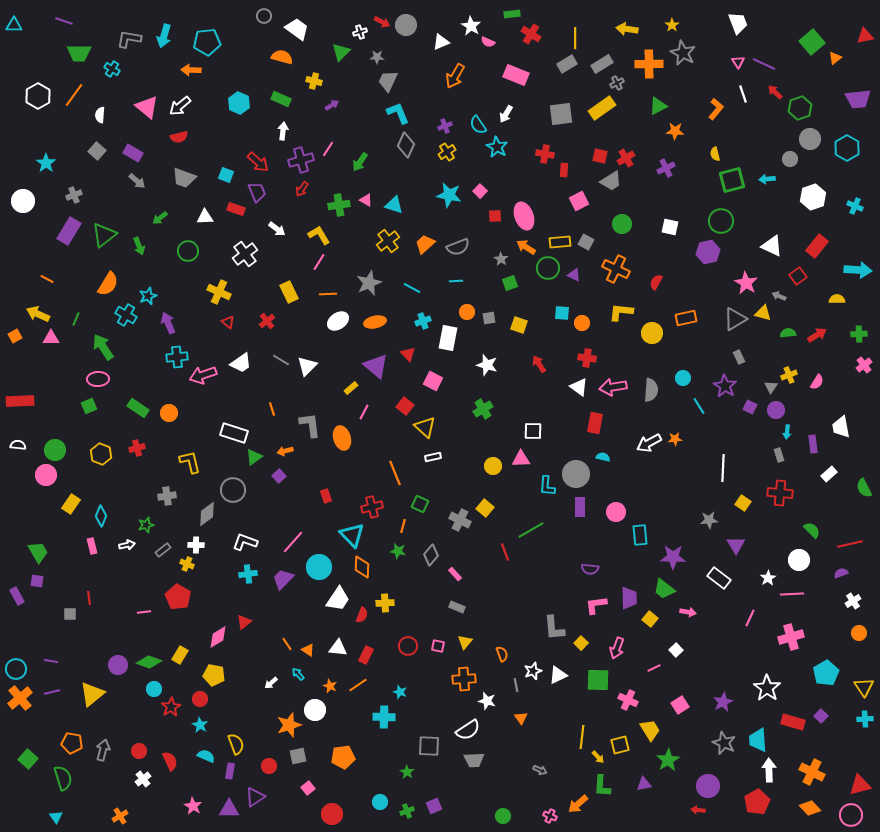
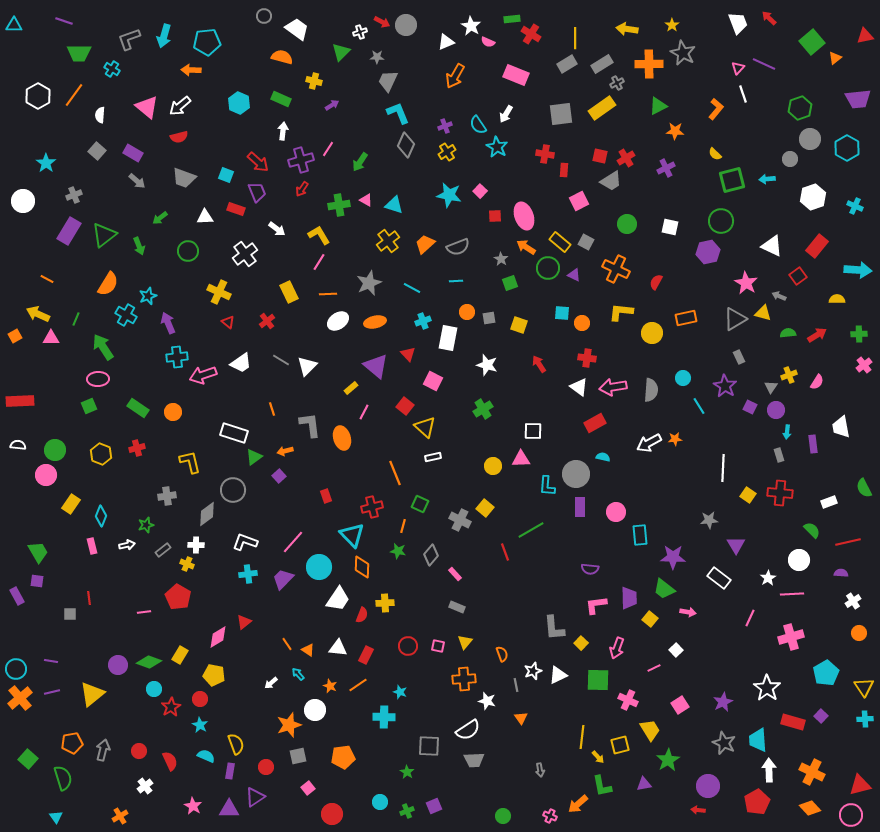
green rectangle at (512, 14): moved 5 px down
gray L-shape at (129, 39): rotated 30 degrees counterclockwise
white triangle at (441, 42): moved 5 px right
pink triangle at (738, 62): moved 6 px down; rotated 16 degrees clockwise
red arrow at (775, 92): moved 6 px left, 74 px up
yellow semicircle at (715, 154): rotated 32 degrees counterclockwise
green circle at (622, 224): moved 5 px right
yellow rectangle at (560, 242): rotated 45 degrees clockwise
orange circle at (169, 413): moved 4 px right, 1 px up
red rectangle at (595, 423): rotated 50 degrees clockwise
white rectangle at (829, 474): moved 28 px down; rotated 21 degrees clockwise
yellow square at (743, 503): moved 5 px right, 8 px up
red line at (850, 544): moved 2 px left, 2 px up
purple semicircle at (841, 573): rotated 24 degrees clockwise
orange pentagon at (72, 743): rotated 20 degrees counterclockwise
red circle at (269, 766): moved 3 px left, 1 px down
gray arrow at (540, 770): rotated 56 degrees clockwise
white cross at (143, 779): moved 2 px right, 7 px down
green L-shape at (602, 786): rotated 15 degrees counterclockwise
